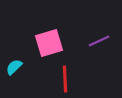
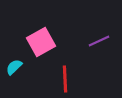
pink square: moved 8 px left, 1 px up; rotated 12 degrees counterclockwise
